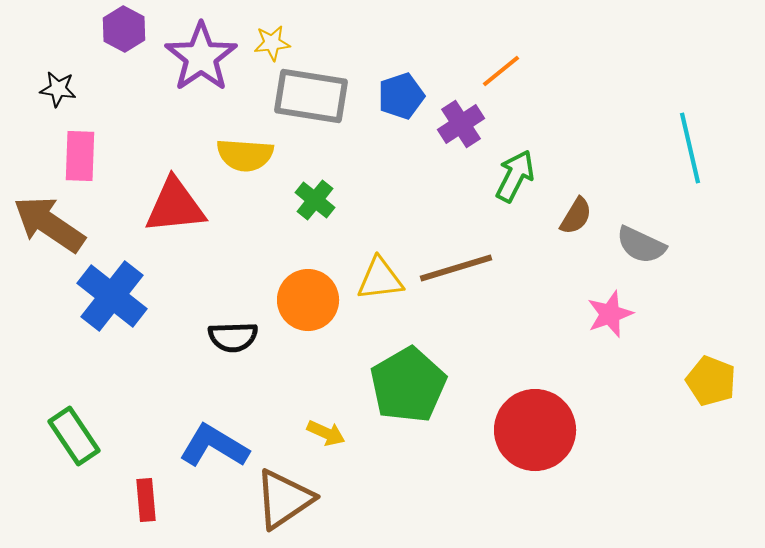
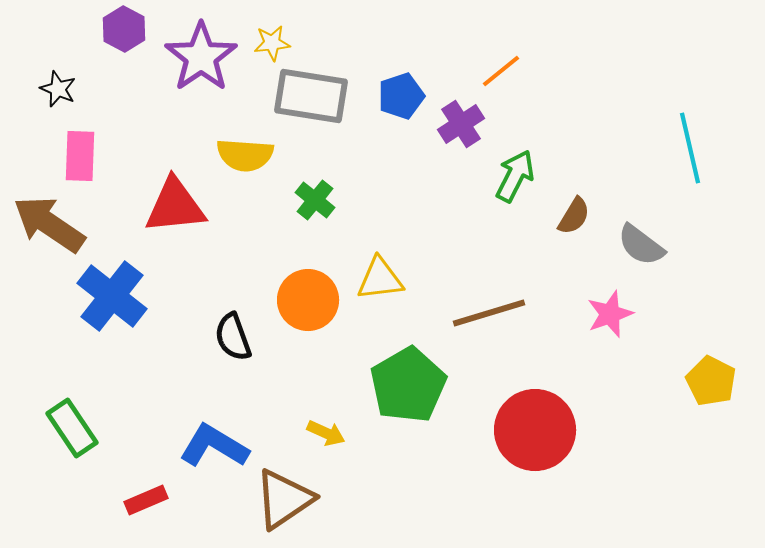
black star: rotated 15 degrees clockwise
brown semicircle: moved 2 px left
gray semicircle: rotated 12 degrees clockwise
brown line: moved 33 px right, 45 px down
black semicircle: rotated 72 degrees clockwise
yellow pentagon: rotated 6 degrees clockwise
green rectangle: moved 2 px left, 8 px up
red rectangle: rotated 72 degrees clockwise
